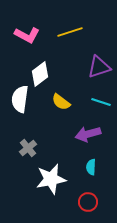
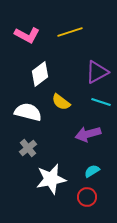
purple triangle: moved 2 px left, 5 px down; rotated 10 degrees counterclockwise
white semicircle: moved 8 px right, 13 px down; rotated 96 degrees clockwise
cyan semicircle: moved 1 px right, 4 px down; rotated 56 degrees clockwise
red circle: moved 1 px left, 5 px up
